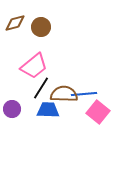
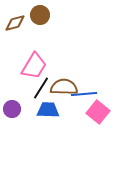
brown circle: moved 1 px left, 12 px up
pink trapezoid: rotated 20 degrees counterclockwise
brown semicircle: moved 7 px up
